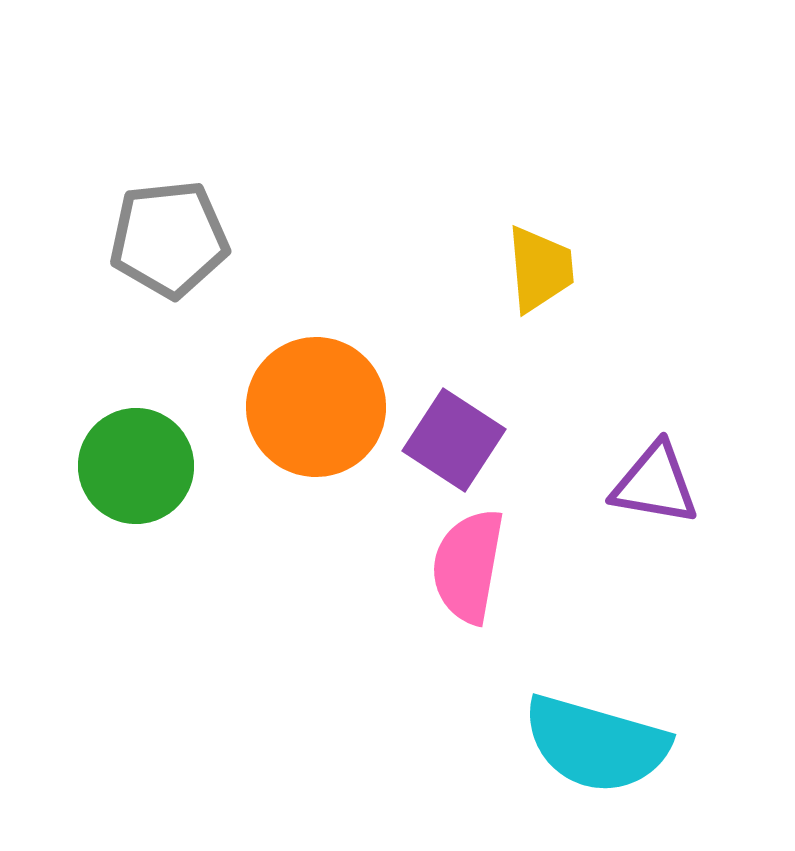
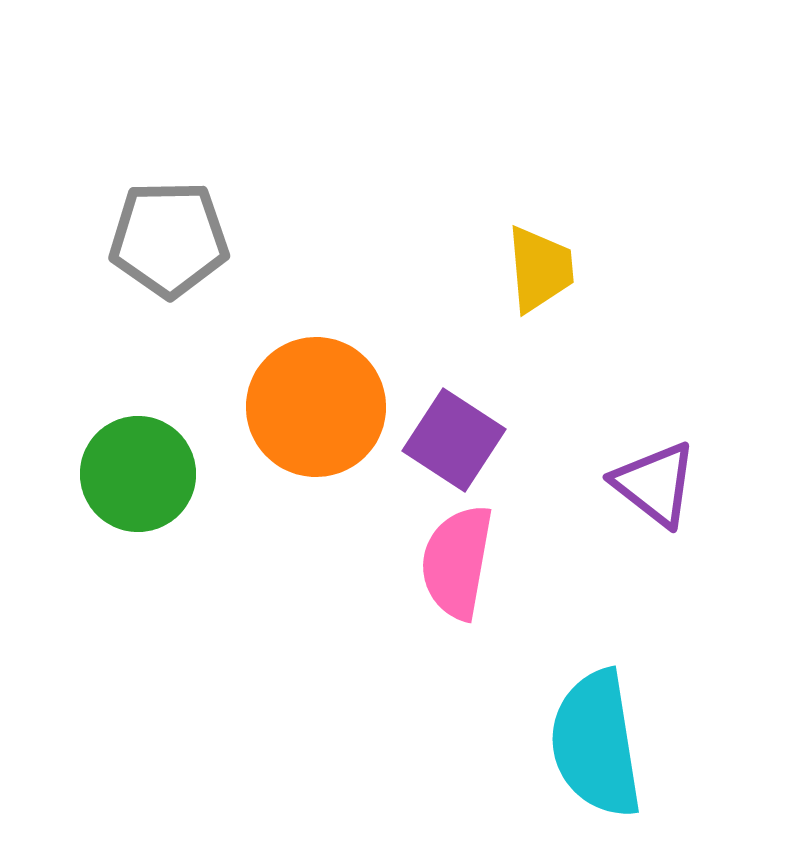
gray pentagon: rotated 5 degrees clockwise
green circle: moved 2 px right, 8 px down
purple triangle: rotated 28 degrees clockwise
pink semicircle: moved 11 px left, 4 px up
cyan semicircle: rotated 65 degrees clockwise
